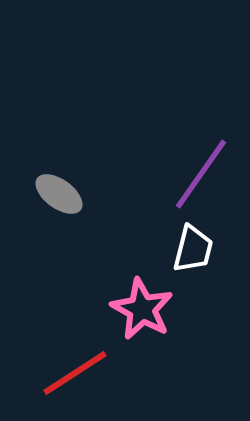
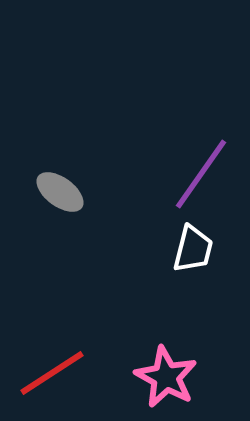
gray ellipse: moved 1 px right, 2 px up
pink star: moved 24 px right, 68 px down
red line: moved 23 px left
